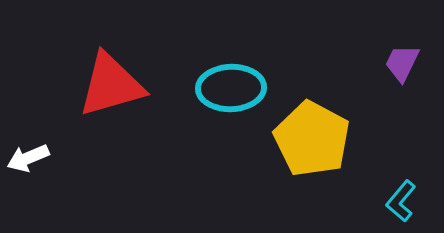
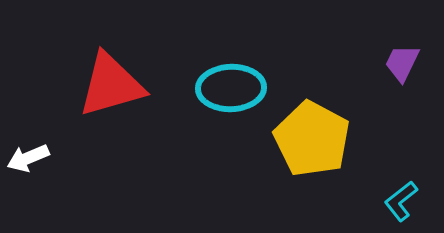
cyan L-shape: rotated 12 degrees clockwise
